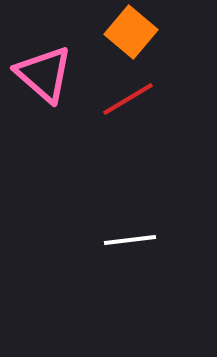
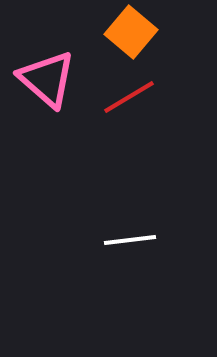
pink triangle: moved 3 px right, 5 px down
red line: moved 1 px right, 2 px up
